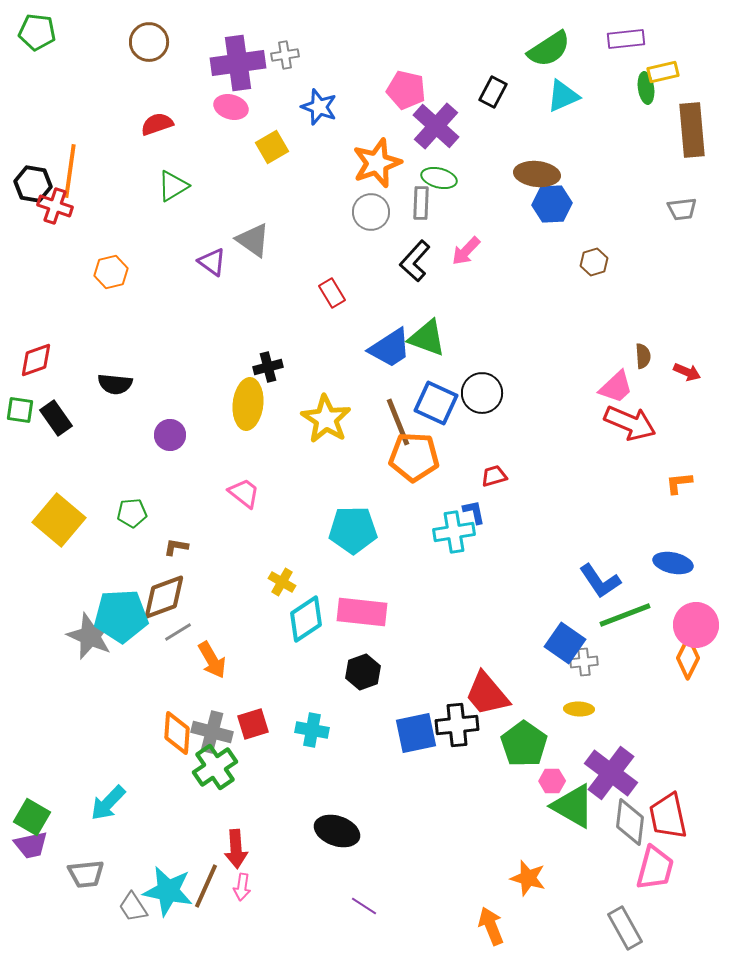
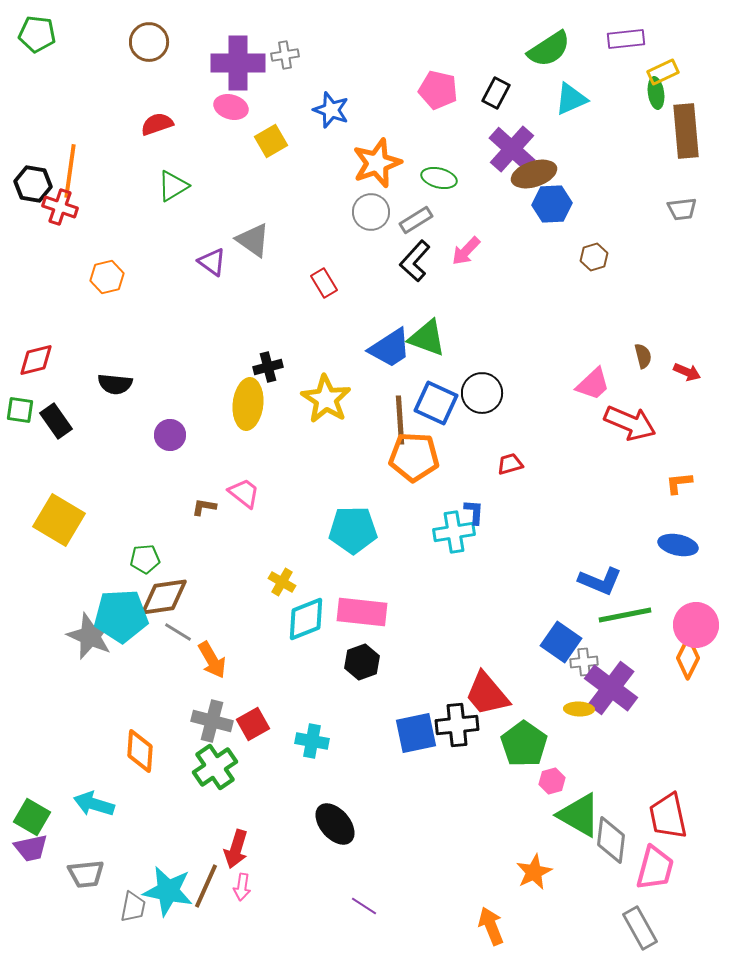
green pentagon at (37, 32): moved 2 px down
purple cross at (238, 63): rotated 8 degrees clockwise
yellow rectangle at (663, 72): rotated 12 degrees counterclockwise
green ellipse at (646, 88): moved 10 px right, 5 px down
pink pentagon at (406, 90): moved 32 px right
black rectangle at (493, 92): moved 3 px right, 1 px down
cyan triangle at (563, 96): moved 8 px right, 3 px down
blue star at (319, 107): moved 12 px right, 3 px down
purple cross at (436, 126): moved 76 px right, 23 px down
brown rectangle at (692, 130): moved 6 px left, 1 px down
yellow square at (272, 147): moved 1 px left, 6 px up
brown ellipse at (537, 174): moved 3 px left; rotated 24 degrees counterclockwise
gray rectangle at (421, 203): moved 5 px left, 17 px down; rotated 56 degrees clockwise
red cross at (55, 206): moved 5 px right, 1 px down
brown hexagon at (594, 262): moved 5 px up
orange hexagon at (111, 272): moved 4 px left, 5 px down
red rectangle at (332, 293): moved 8 px left, 10 px up
brown semicircle at (643, 356): rotated 10 degrees counterclockwise
red diamond at (36, 360): rotated 6 degrees clockwise
pink trapezoid at (616, 387): moved 23 px left, 3 px up
black rectangle at (56, 418): moved 3 px down
yellow star at (326, 419): moved 20 px up
brown line at (398, 422): moved 2 px right, 2 px up; rotated 18 degrees clockwise
red trapezoid at (494, 476): moved 16 px right, 12 px up
blue L-shape at (474, 512): rotated 16 degrees clockwise
green pentagon at (132, 513): moved 13 px right, 46 px down
yellow square at (59, 520): rotated 9 degrees counterclockwise
brown L-shape at (176, 547): moved 28 px right, 40 px up
blue ellipse at (673, 563): moved 5 px right, 18 px up
blue L-shape at (600, 581): rotated 33 degrees counterclockwise
brown diamond at (164, 597): rotated 12 degrees clockwise
green line at (625, 615): rotated 10 degrees clockwise
cyan diamond at (306, 619): rotated 12 degrees clockwise
gray line at (178, 632): rotated 64 degrees clockwise
blue square at (565, 643): moved 4 px left, 1 px up
black hexagon at (363, 672): moved 1 px left, 10 px up
red square at (253, 724): rotated 12 degrees counterclockwise
cyan cross at (312, 730): moved 11 px down
gray cross at (212, 732): moved 11 px up
orange diamond at (177, 733): moved 37 px left, 18 px down
purple cross at (611, 773): moved 85 px up
pink hexagon at (552, 781): rotated 15 degrees counterclockwise
cyan arrow at (108, 803): moved 14 px left, 1 px down; rotated 63 degrees clockwise
green triangle at (573, 806): moved 6 px right, 9 px down
gray diamond at (630, 822): moved 19 px left, 18 px down
black ellipse at (337, 831): moved 2 px left, 7 px up; rotated 30 degrees clockwise
purple trapezoid at (31, 845): moved 3 px down
red arrow at (236, 849): rotated 21 degrees clockwise
orange star at (528, 878): moved 6 px right, 6 px up; rotated 30 degrees clockwise
gray trapezoid at (133, 907): rotated 136 degrees counterclockwise
gray rectangle at (625, 928): moved 15 px right
